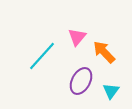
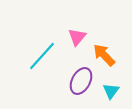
orange arrow: moved 3 px down
